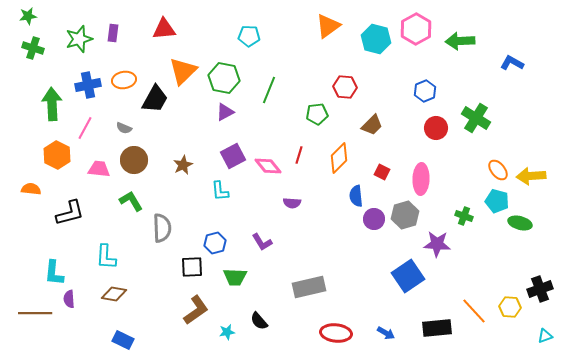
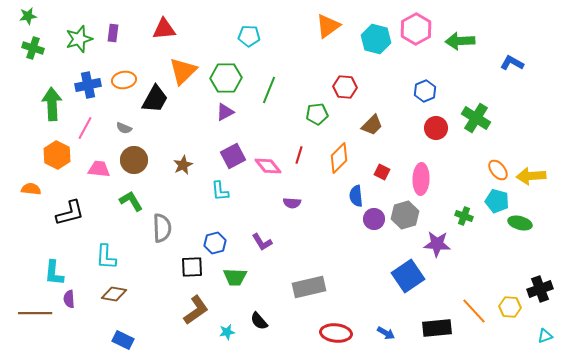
green hexagon at (224, 78): moved 2 px right; rotated 12 degrees counterclockwise
